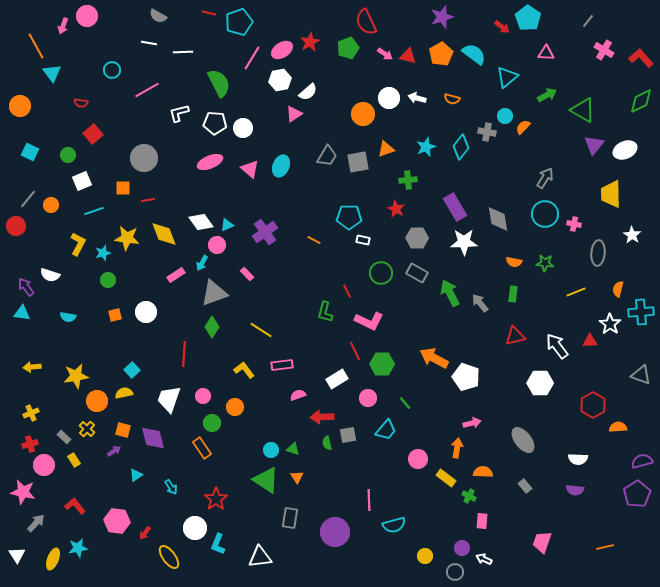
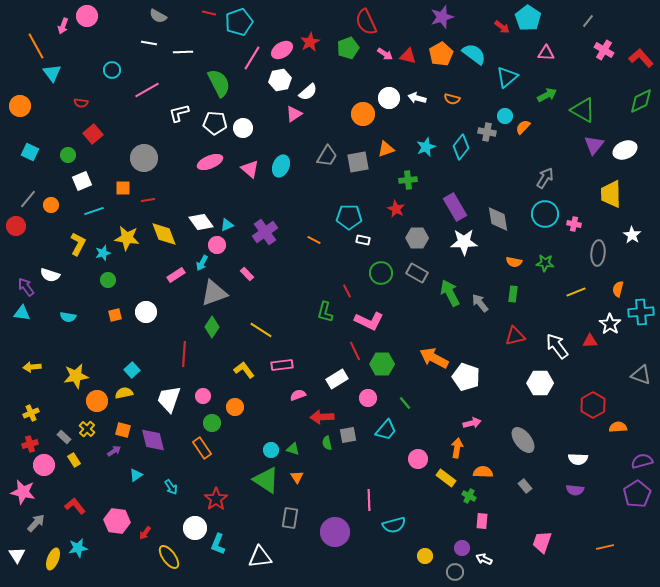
purple diamond at (153, 438): moved 2 px down
